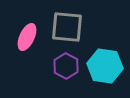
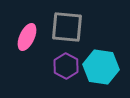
cyan hexagon: moved 4 px left, 1 px down
